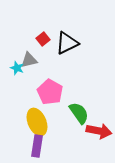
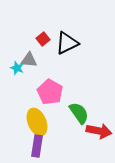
gray triangle: rotated 18 degrees clockwise
